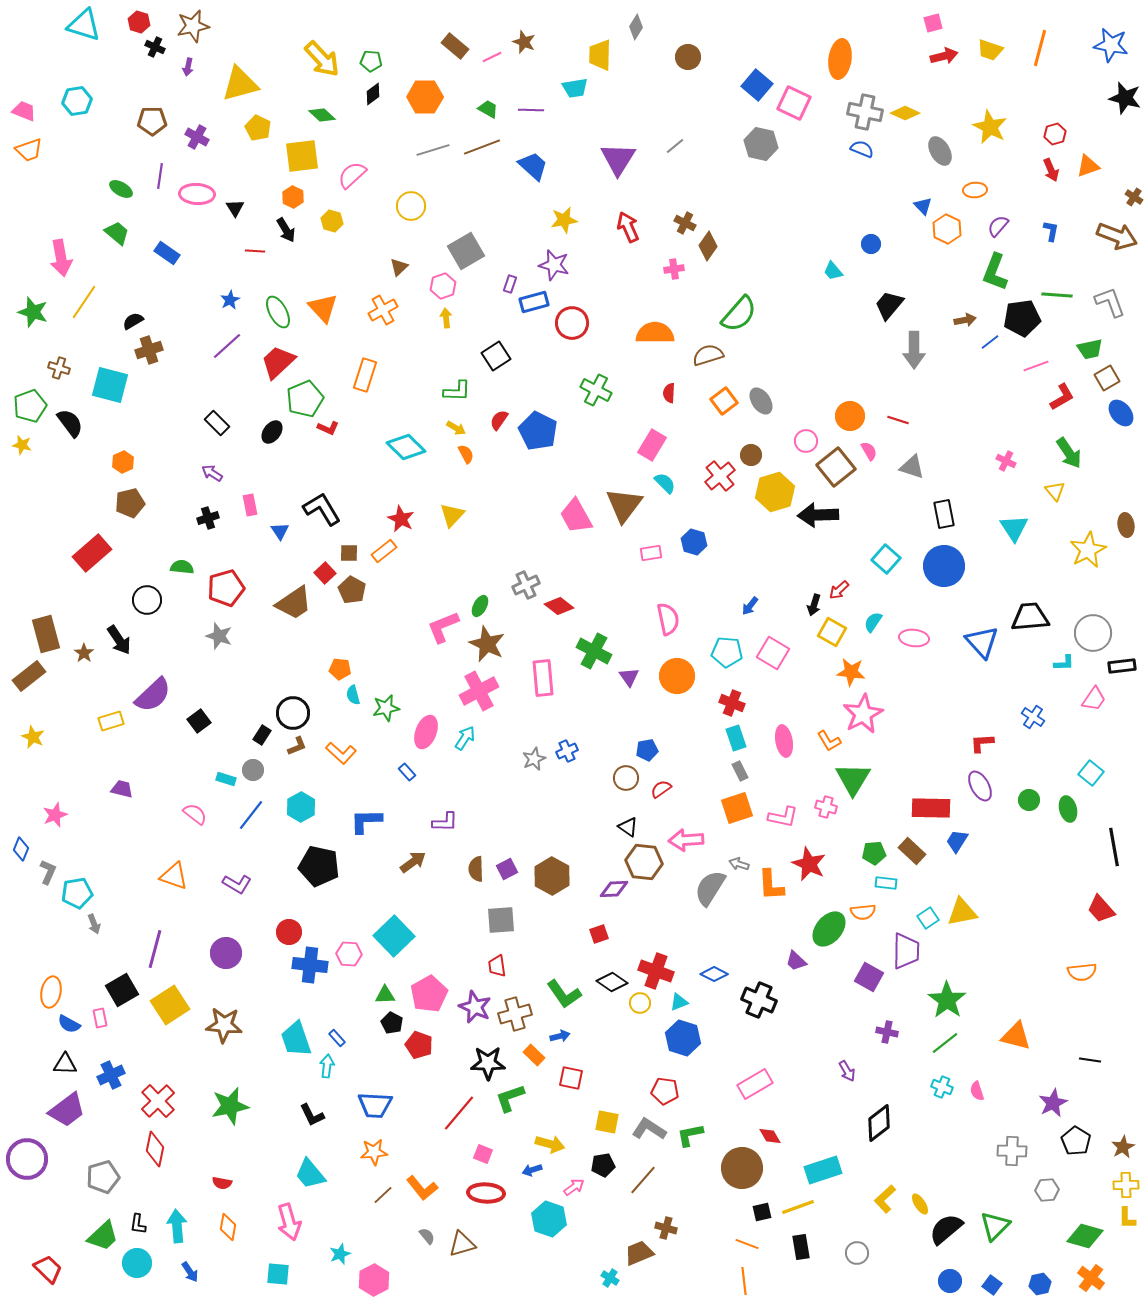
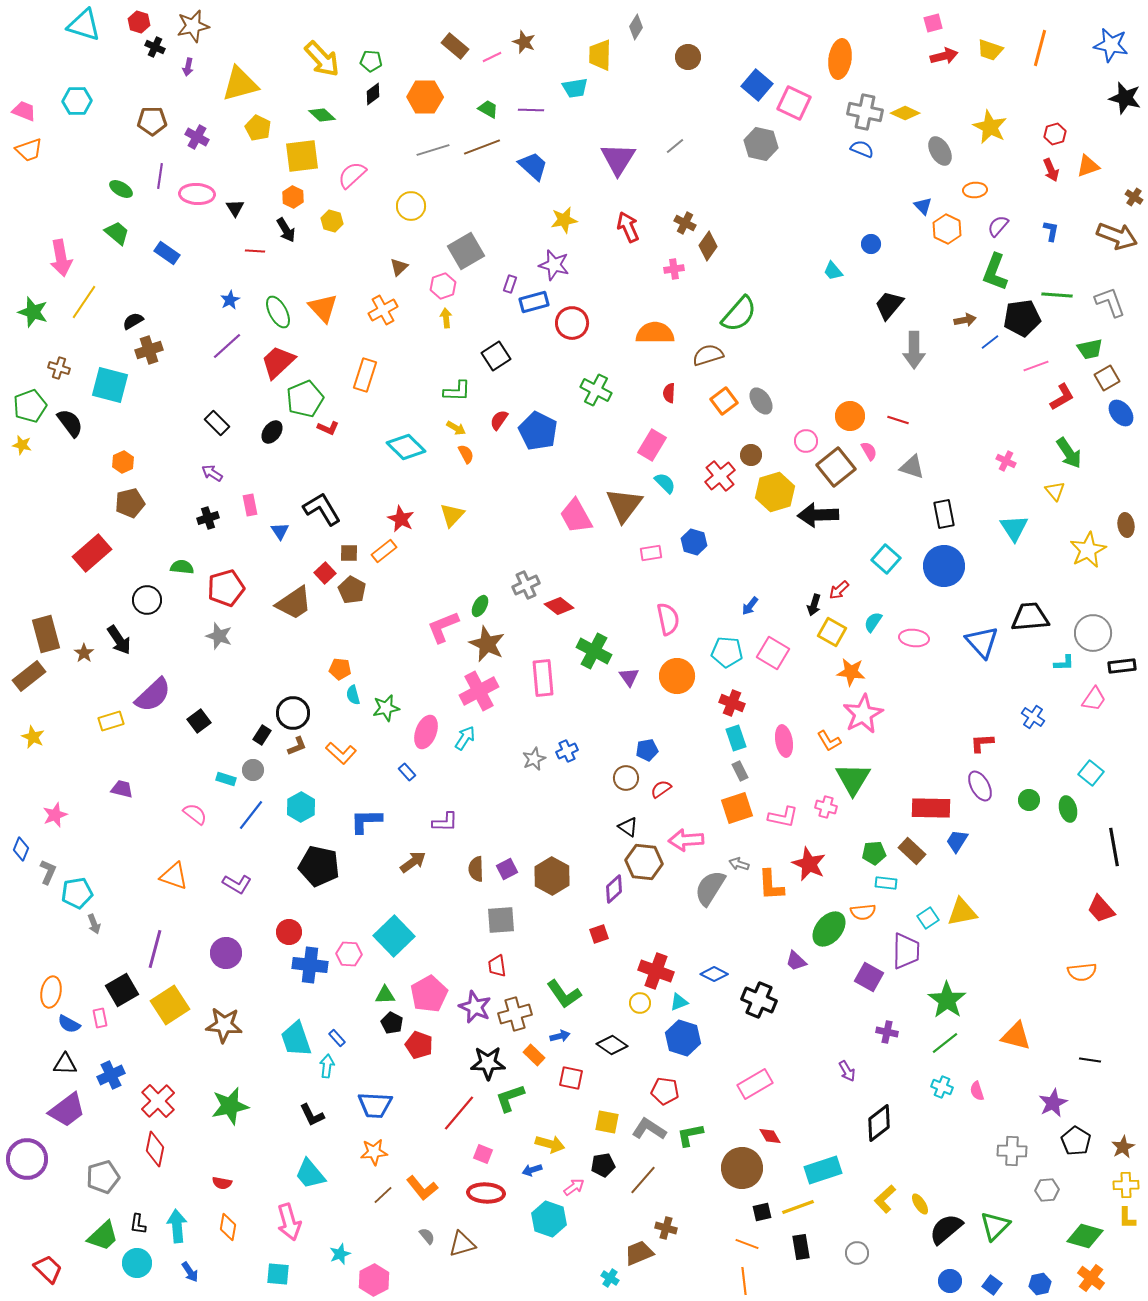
cyan hexagon at (77, 101): rotated 8 degrees clockwise
purple diamond at (614, 889): rotated 40 degrees counterclockwise
black diamond at (612, 982): moved 63 px down
